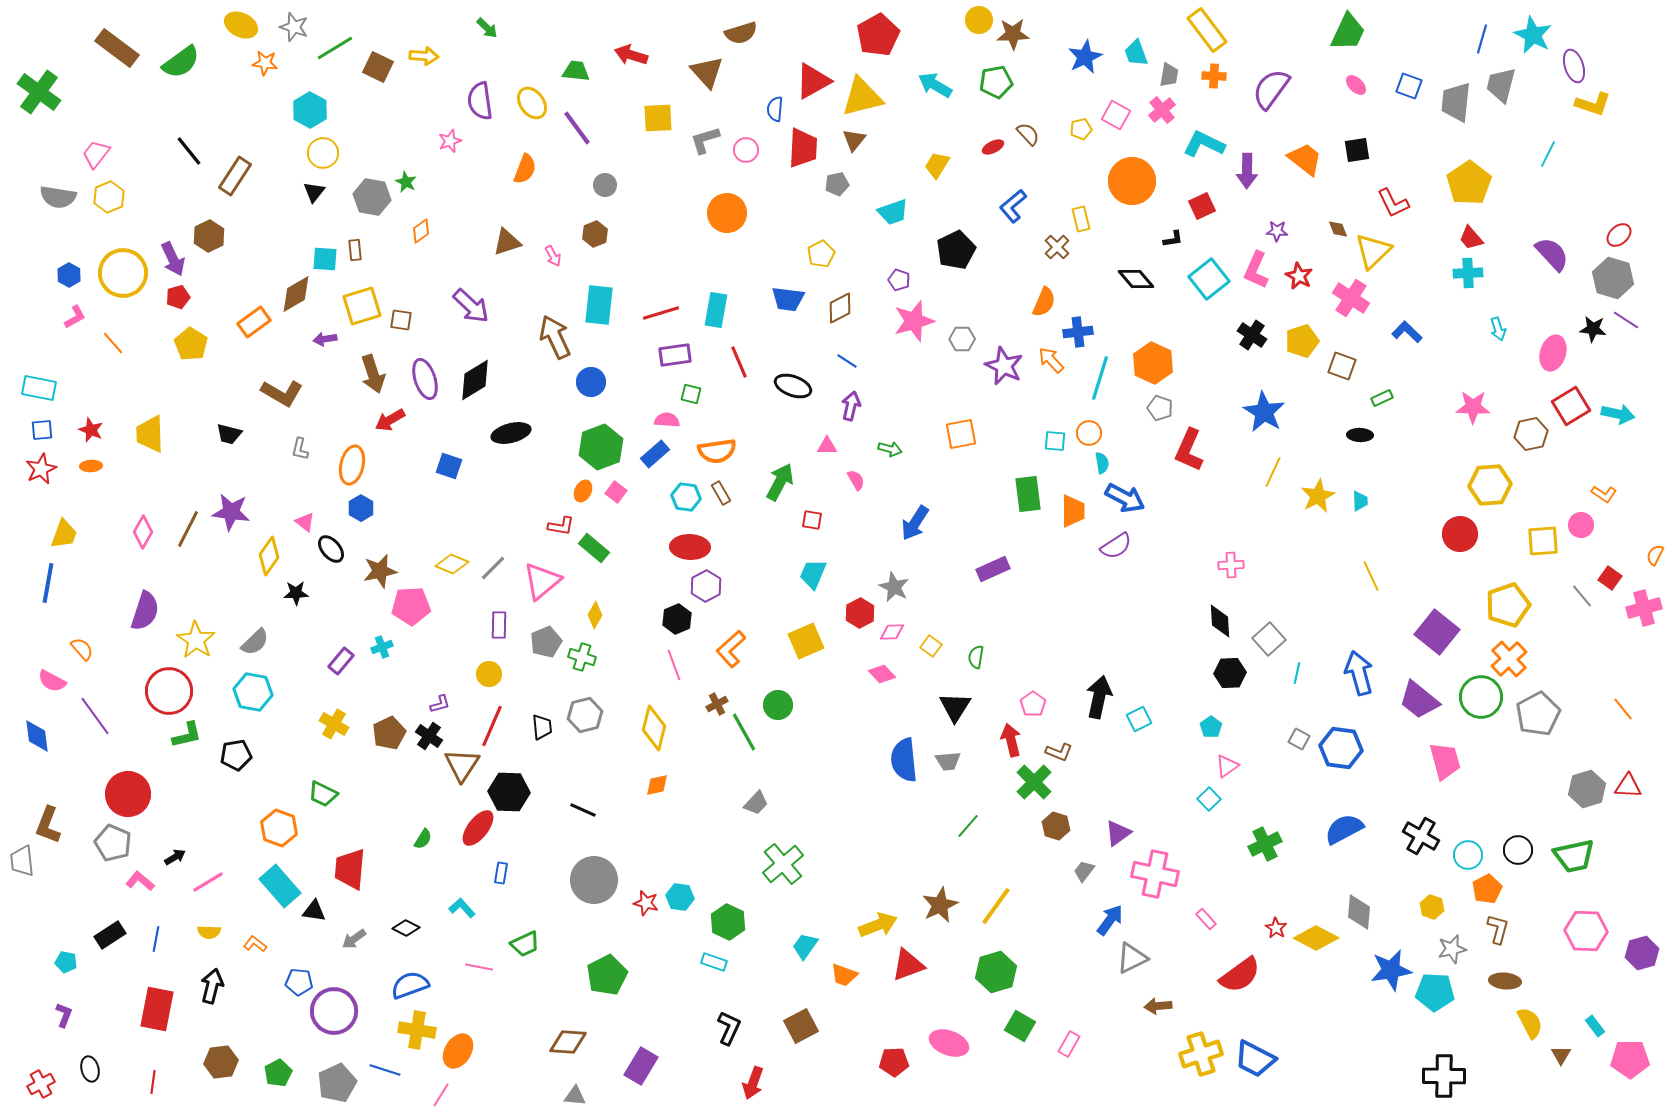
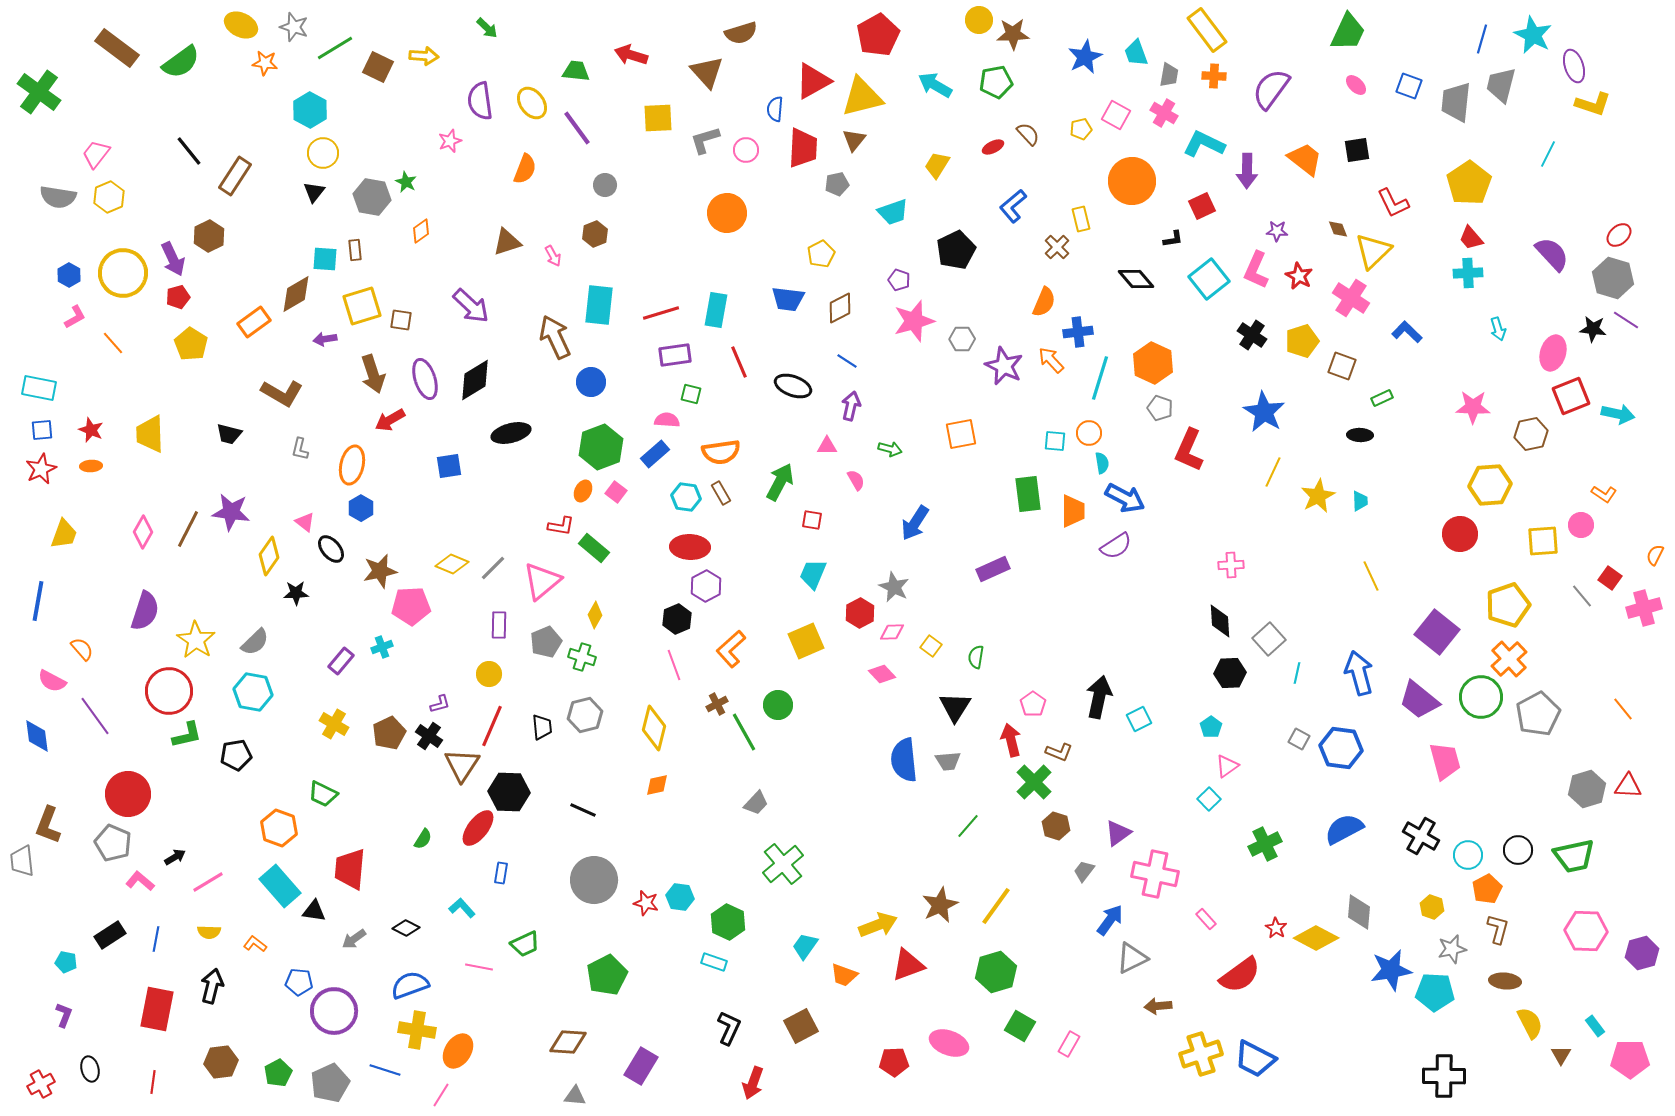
pink cross at (1162, 110): moved 2 px right, 3 px down; rotated 20 degrees counterclockwise
red square at (1571, 406): moved 10 px up; rotated 9 degrees clockwise
orange semicircle at (717, 451): moved 4 px right, 1 px down
blue square at (449, 466): rotated 28 degrees counterclockwise
blue line at (48, 583): moved 10 px left, 18 px down
gray pentagon at (337, 1083): moved 7 px left
